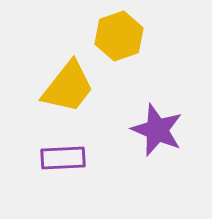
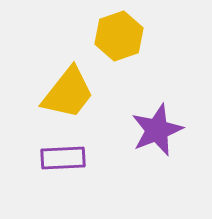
yellow trapezoid: moved 6 px down
purple star: rotated 28 degrees clockwise
